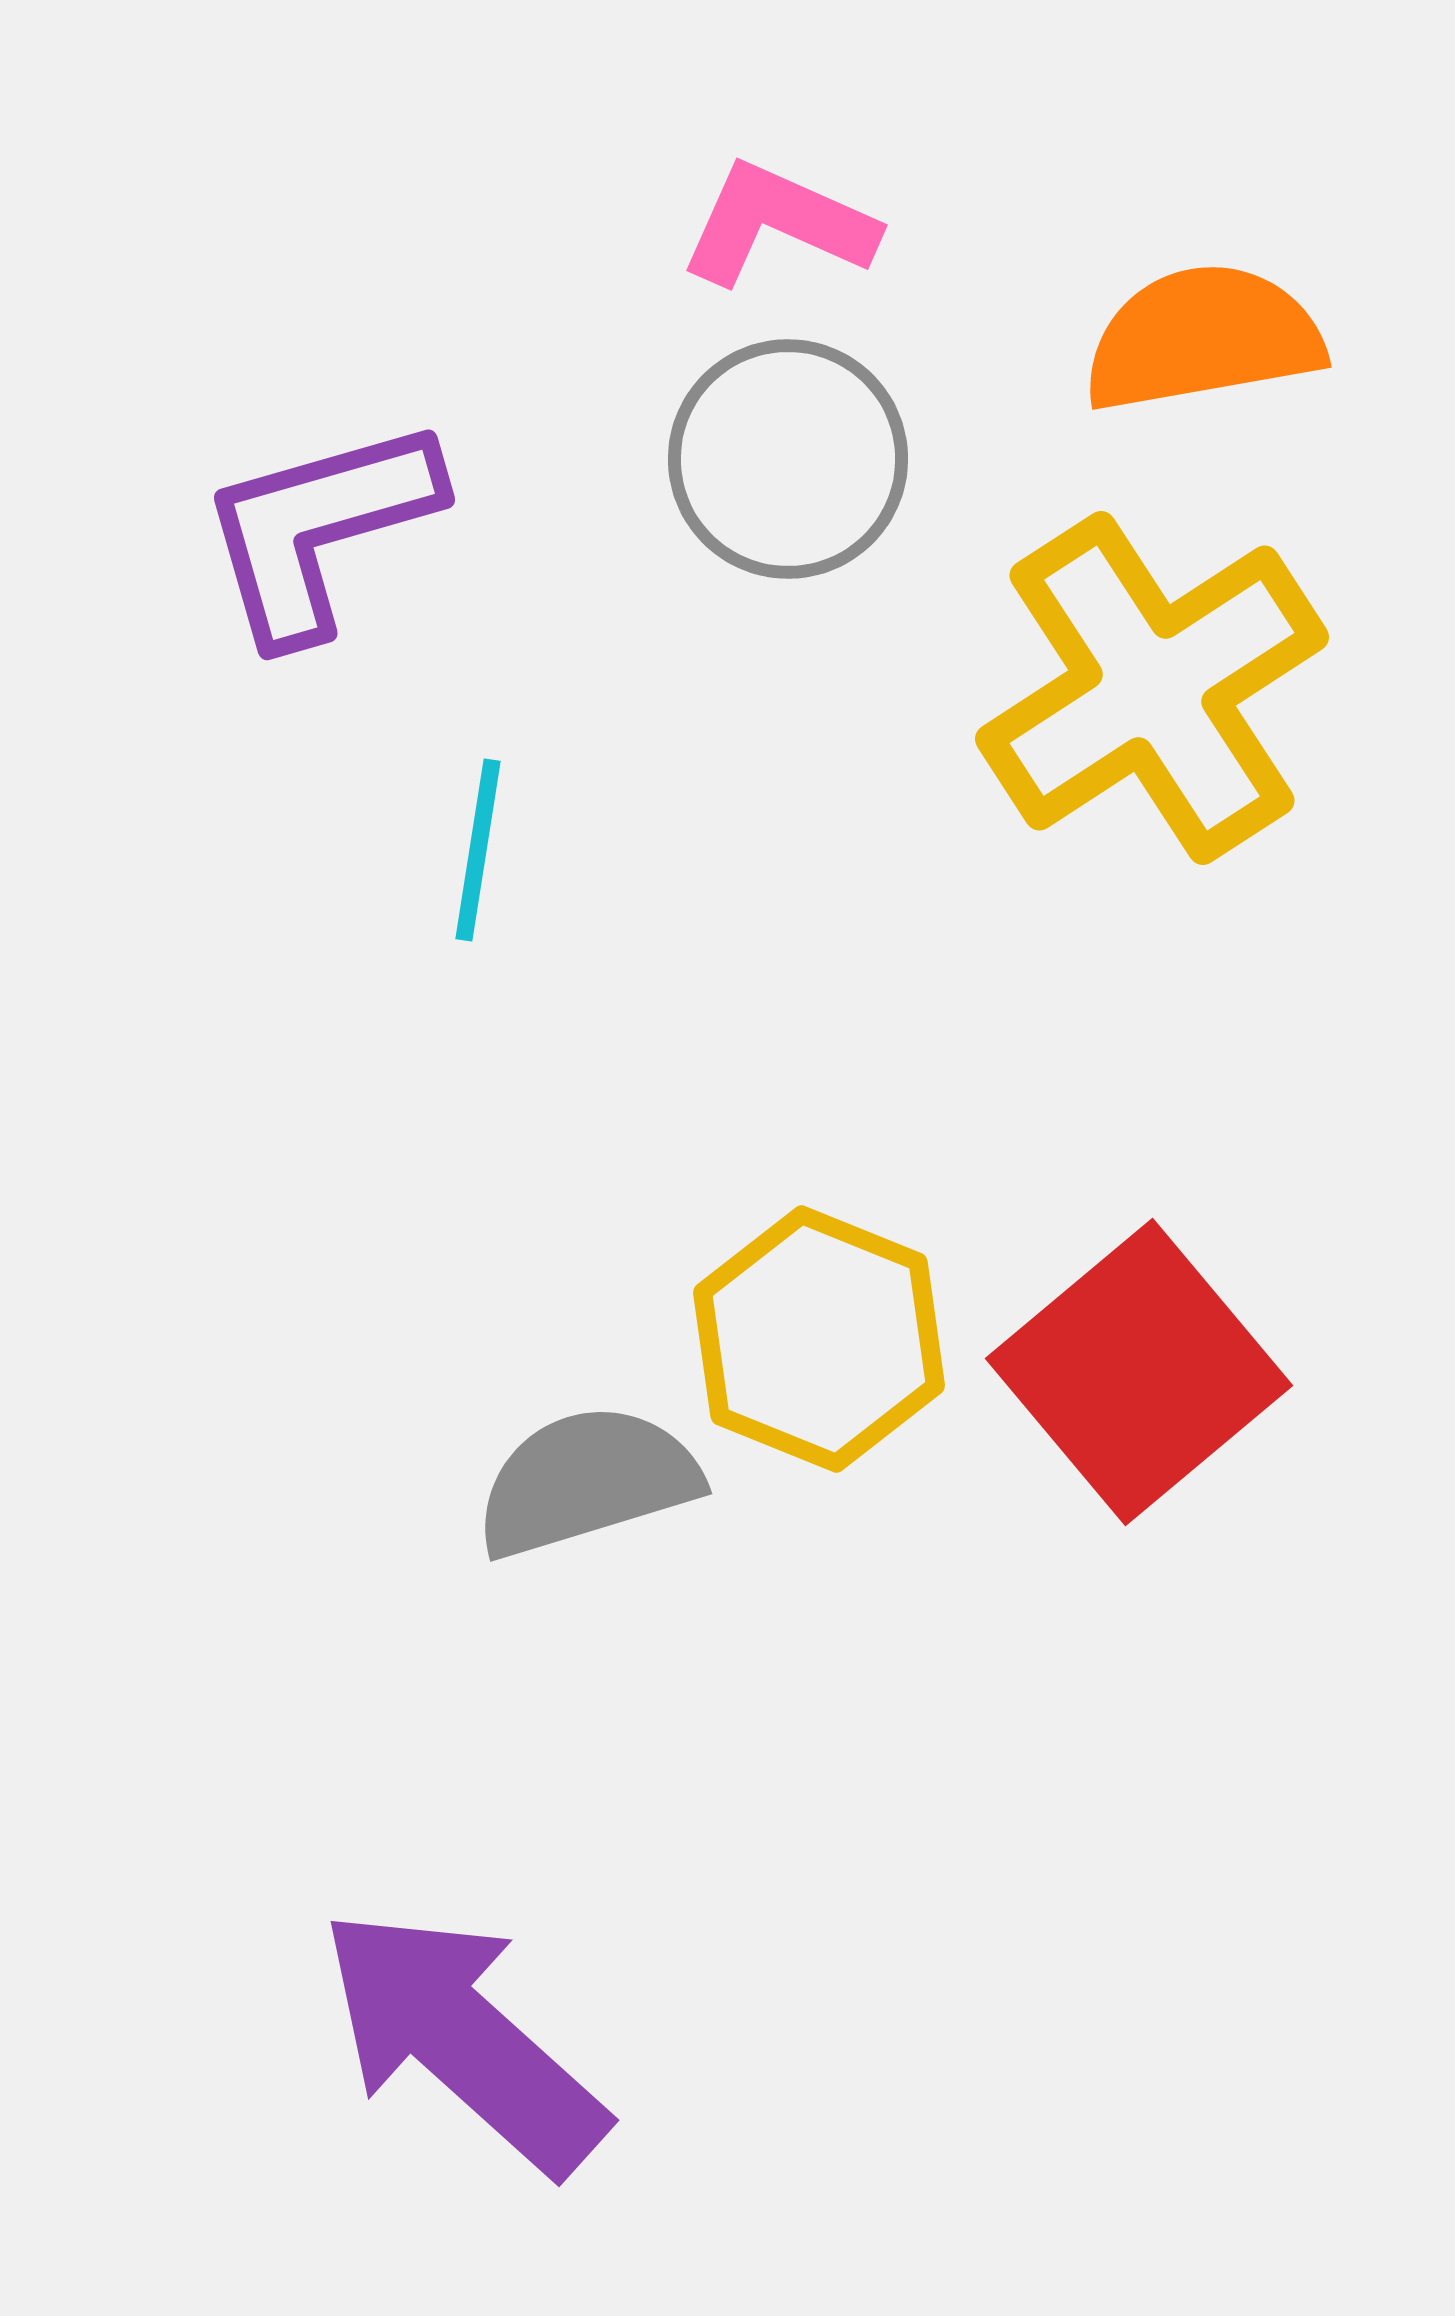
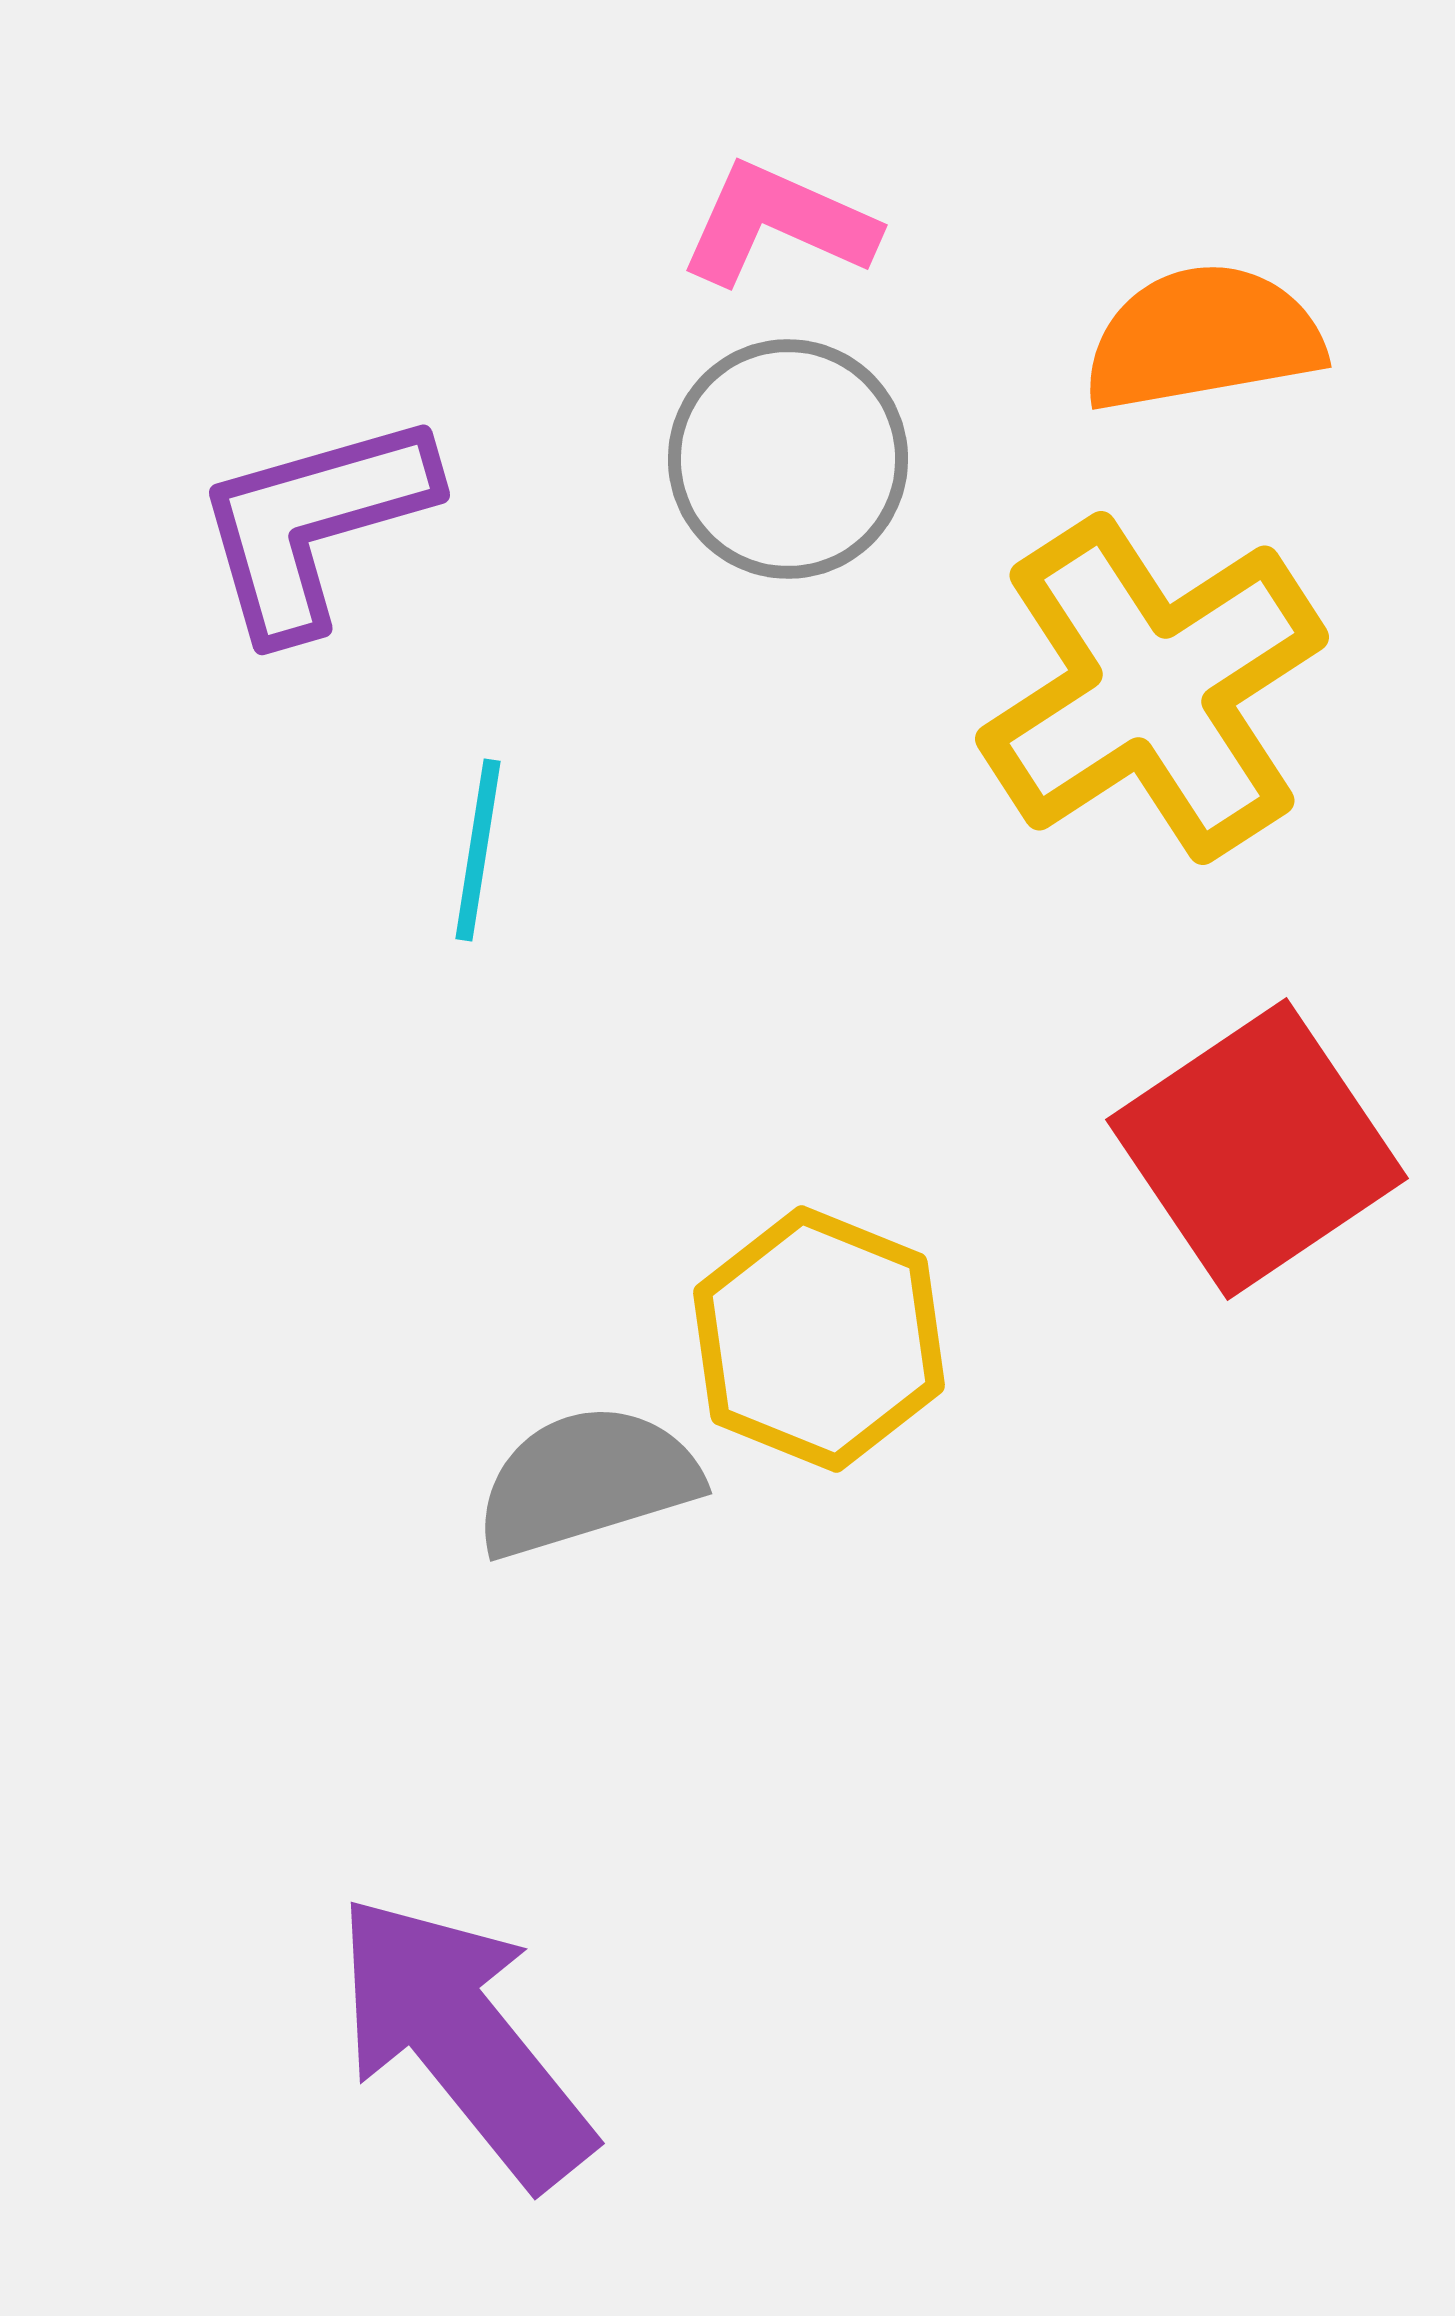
purple L-shape: moved 5 px left, 5 px up
red square: moved 118 px right, 223 px up; rotated 6 degrees clockwise
purple arrow: rotated 9 degrees clockwise
